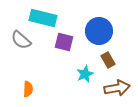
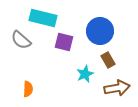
blue circle: moved 1 px right
